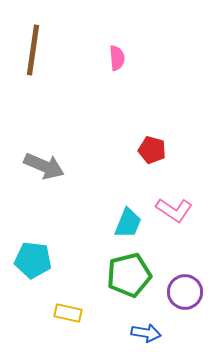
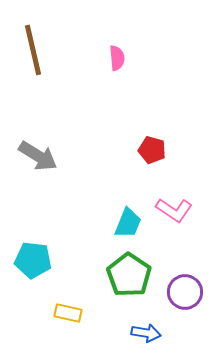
brown line: rotated 21 degrees counterclockwise
gray arrow: moved 6 px left, 10 px up; rotated 9 degrees clockwise
green pentagon: rotated 24 degrees counterclockwise
